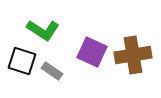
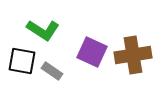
black square: rotated 8 degrees counterclockwise
